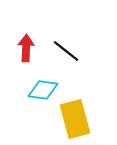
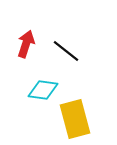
red arrow: moved 4 px up; rotated 16 degrees clockwise
